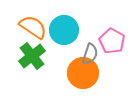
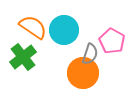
green cross: moved 9 px left, 1 px down
